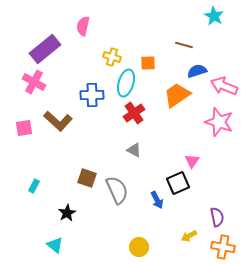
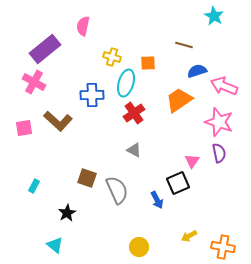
orange trapezoid: moved 2 px right, 5 px down
purple semicircle: moved 2 px right, 64 px up
